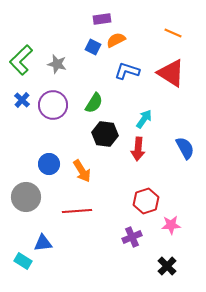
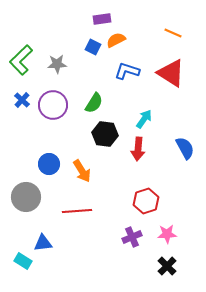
gray star: rotated 18 degrees counterclockwise
pink star: moved 4 px left, 9 px down
